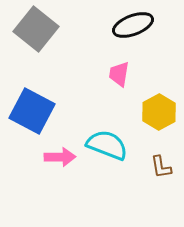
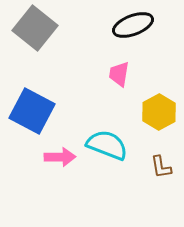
gray square: moved 1 px left, 1 px up
